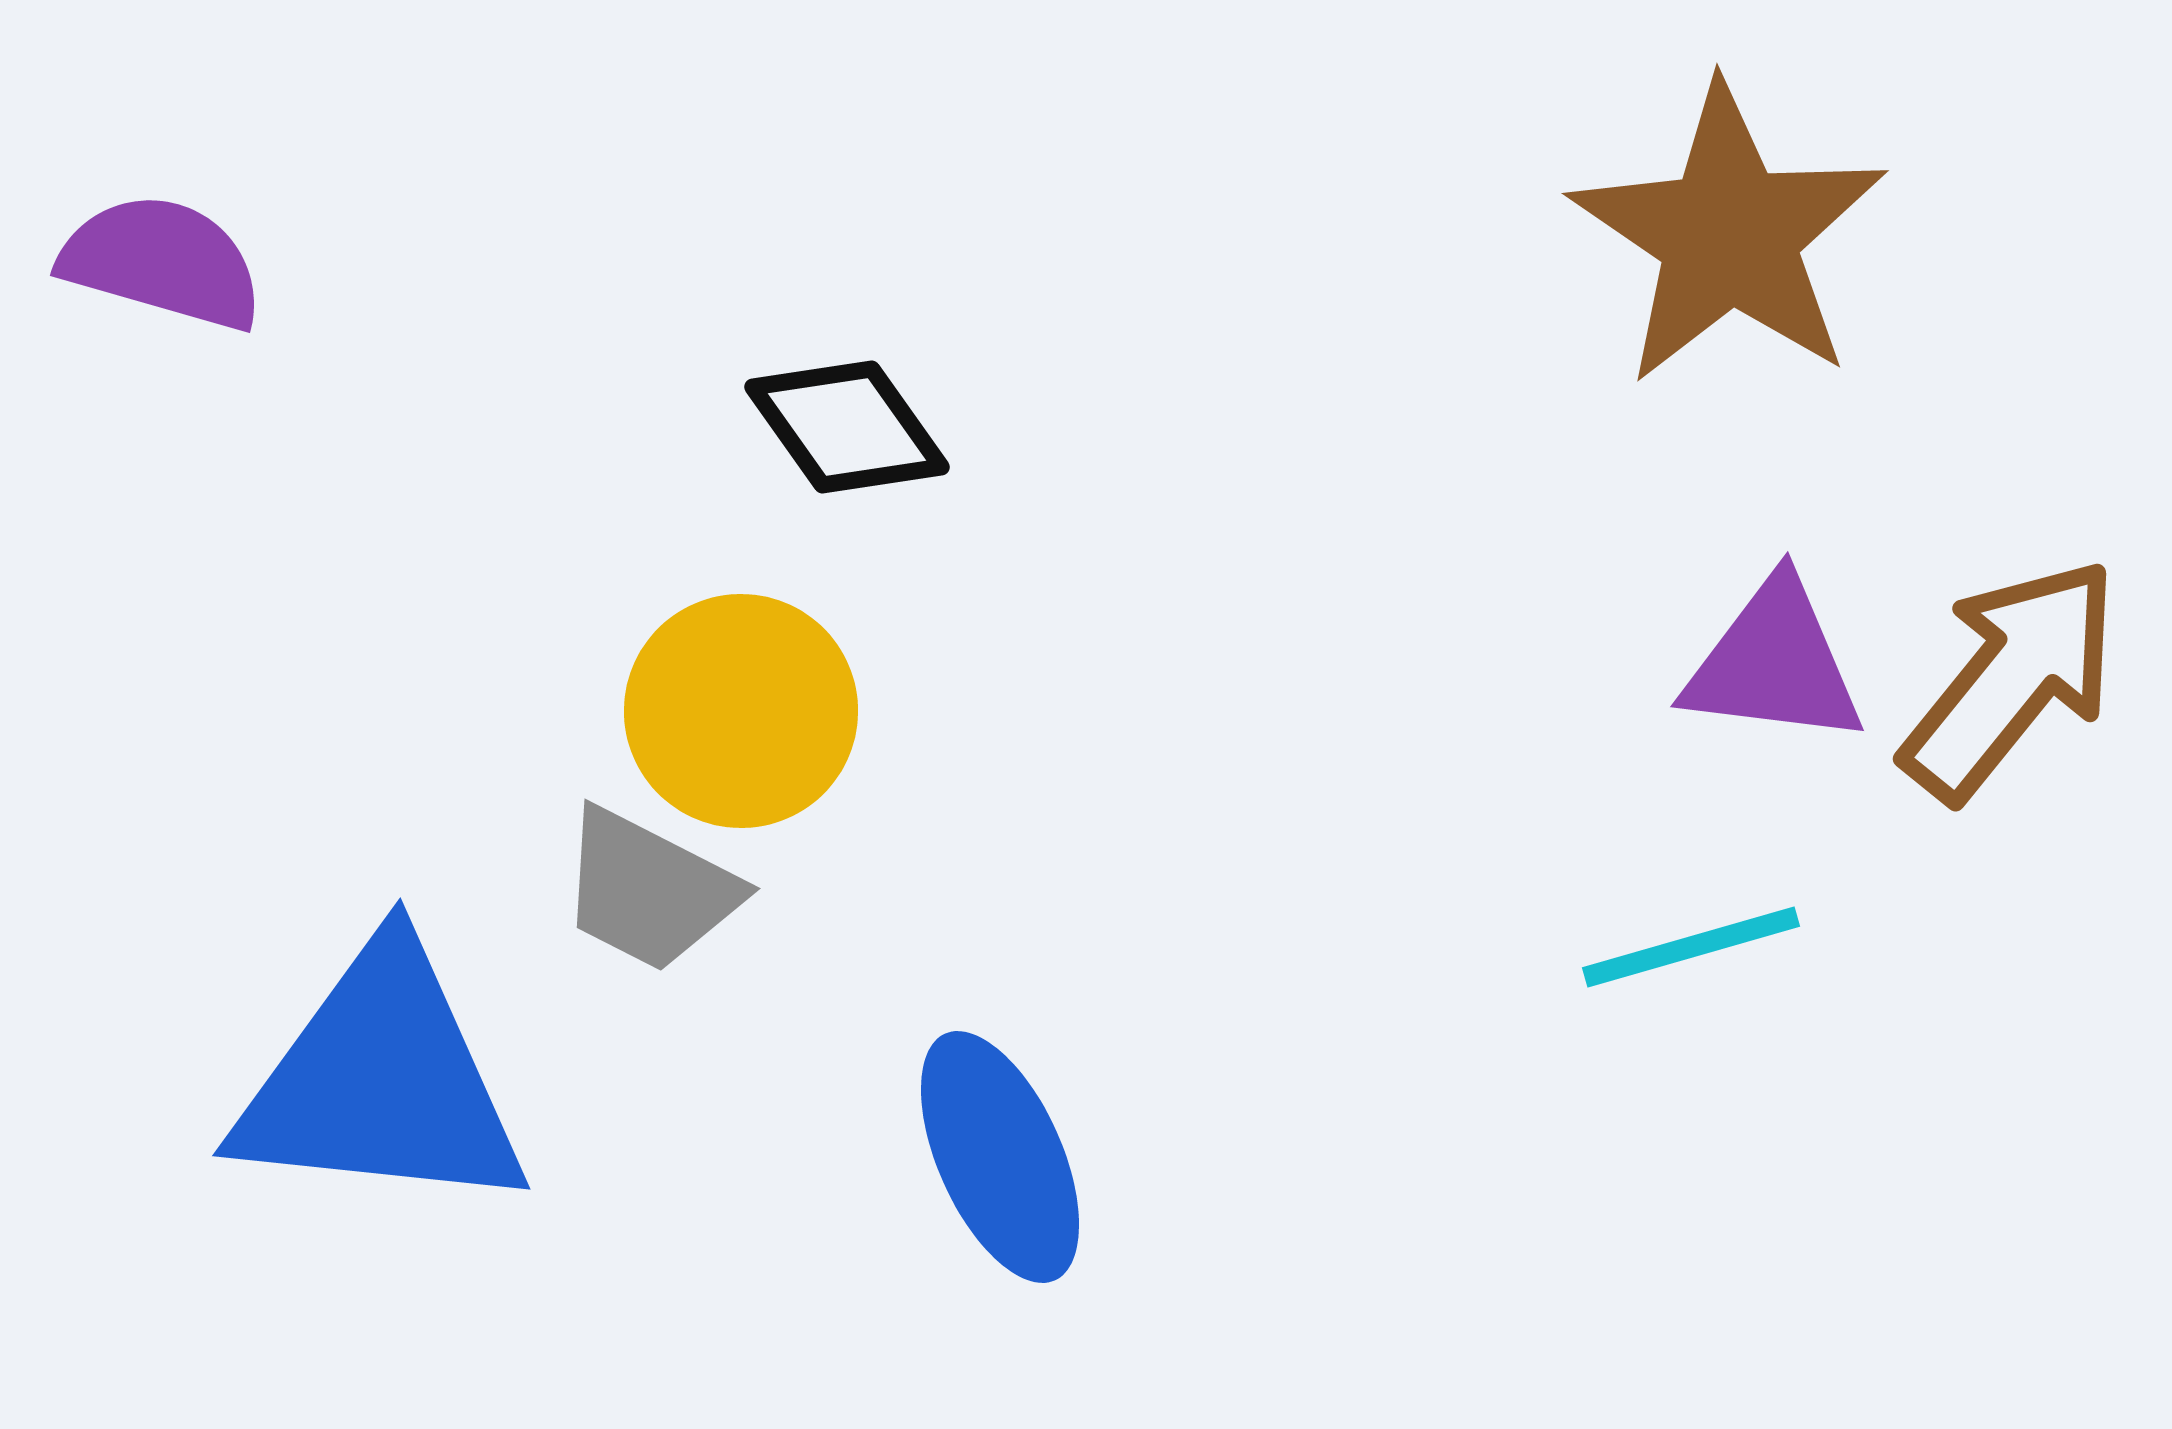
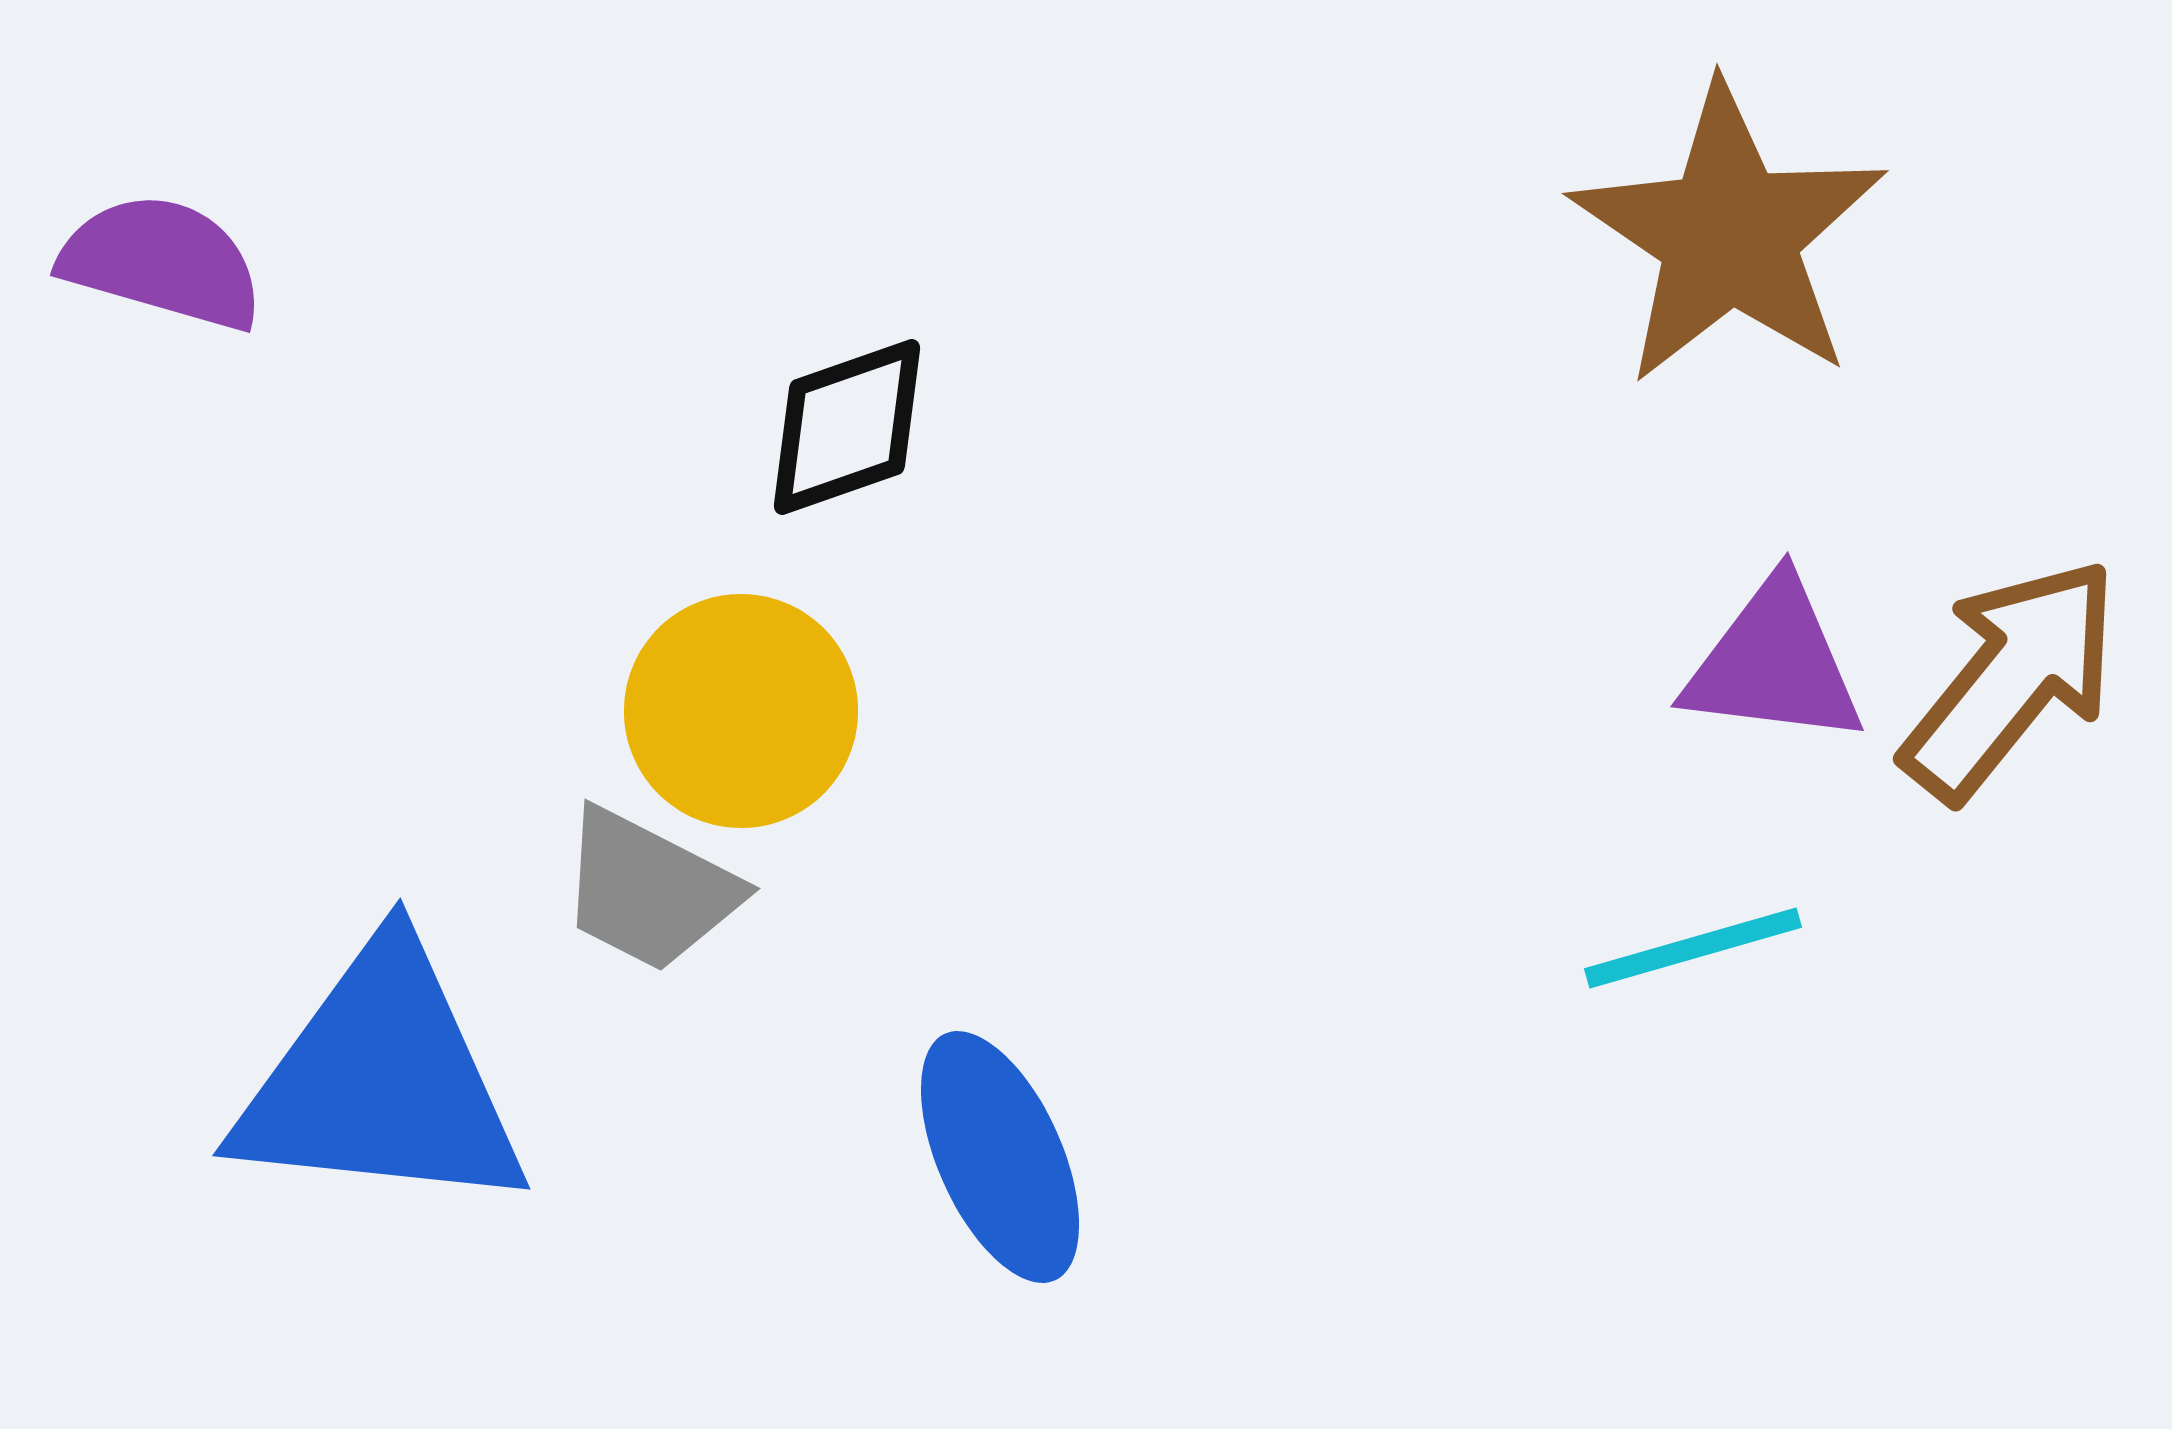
black diamond: rotated 74 degrees counterclockwise
cyan line: moved 2 px right, 1 px down
